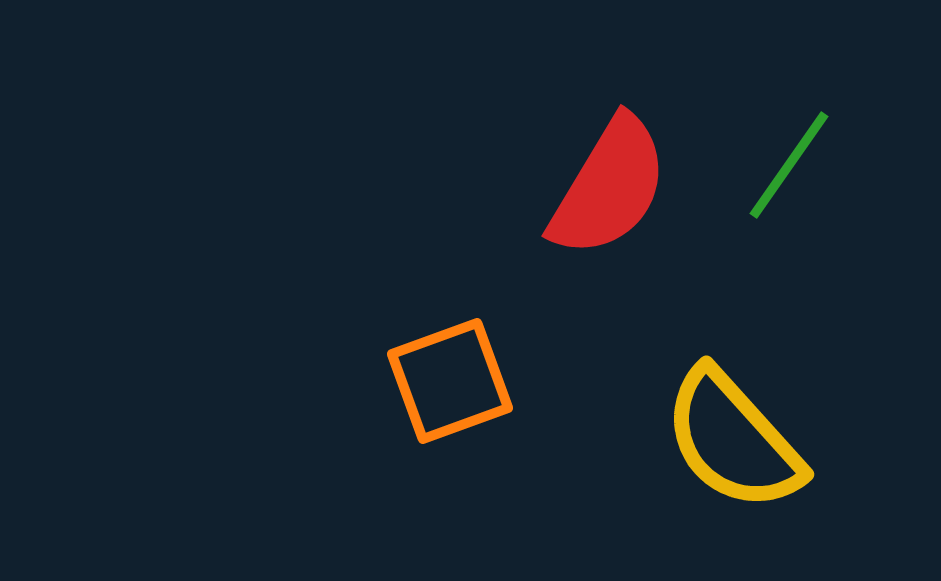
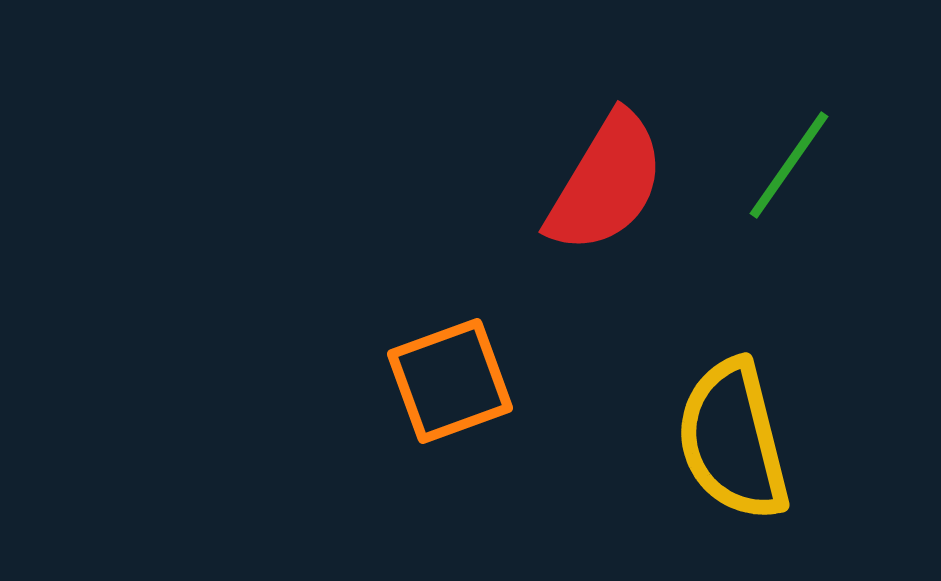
red semicircle: moved 3 px left, 4 px up
yellow semicircle: rotated 28 degrees clockwise
